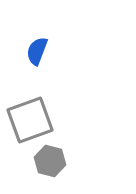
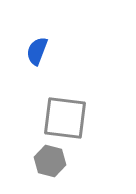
gray square: moved 35 px right, 2 px up; rotated 27 degrees clockwise
